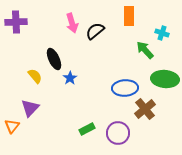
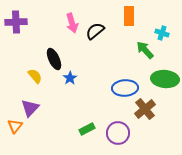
orange triangle: moved 3 px right
